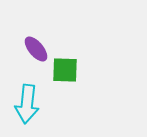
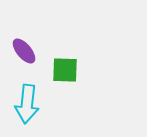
purple ellipse: moved 12 px left, 2 px down
